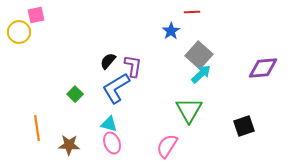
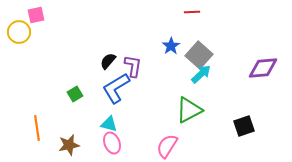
blue star: moved 15 px down
green square: rotated 14 degrees clockwise
green triangle: rotated 32 degrees clockwise
brown star: rotated 15 degrees counterclockwise
